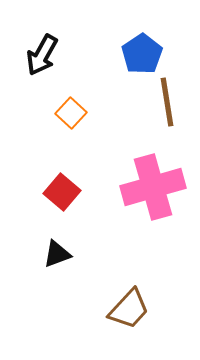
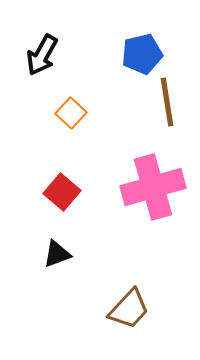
blue pentagon: rotated 21 degrees clockwise
